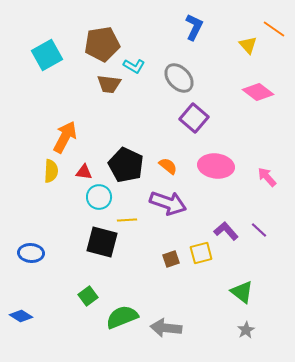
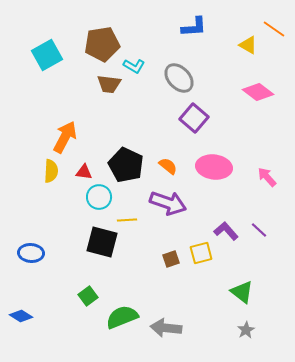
blue L-shape: rotated 60 degrees clockwise
yellow triangle: rotated 18 degrees counterclockwise
pink ellipse: moved 2 px left, 1 px down
